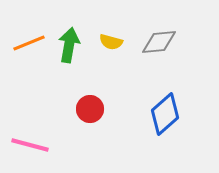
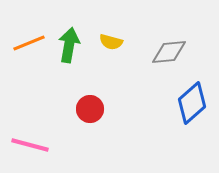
gray diamond: moved 10 px right, 10 px down
blue diamond: moved 27 px right, 11 px up
